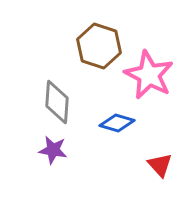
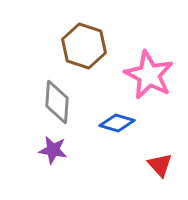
brown hexagon: moved 15 px left
